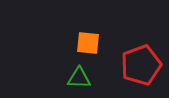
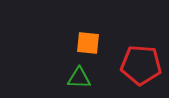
red pentagon: rotated 24 degrees clockwise
